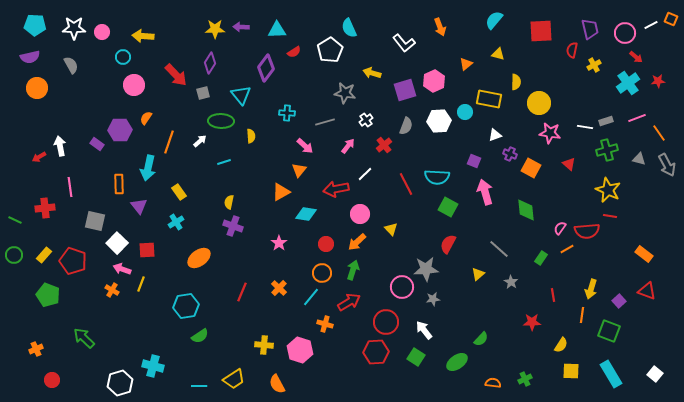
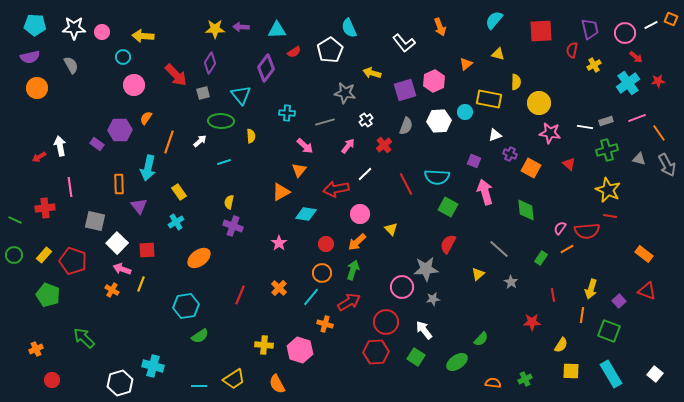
red line at (242, 292): moved 2 px left, 3 px down
